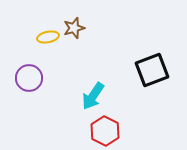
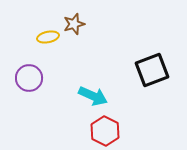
brown star: moved 4 px up
cyan arrow: rotated 100 degrees counterclockwise
